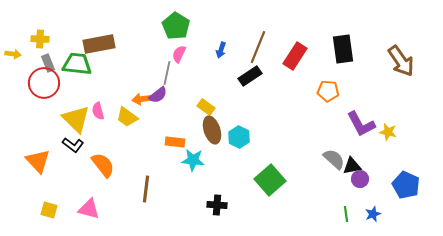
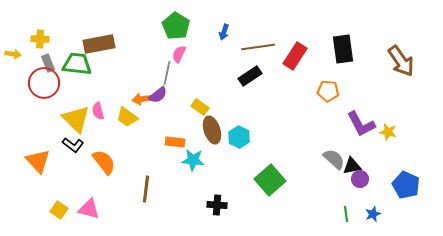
brown line at (258, 47): rotated 60 degrees clockwise
blue arrow at (221, 50): moved 3 px right, 18 px up
yellow rectangle at (206, 107): moved 6 px left
orange semicircle at (103, 165): moved 1 px right, 3 px up
yellow square at (49, 210): moved 10 px right; rotated 18 degrees clockwise
